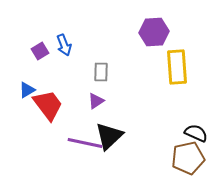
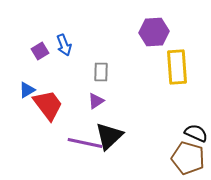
brown pentagon: rotated 28 degrees clockwise
